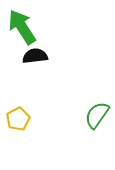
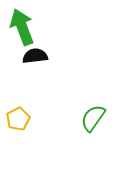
green arrow: rotated 12 degrees clockwise
green semicircle: moved 4 px left, 3 px down
